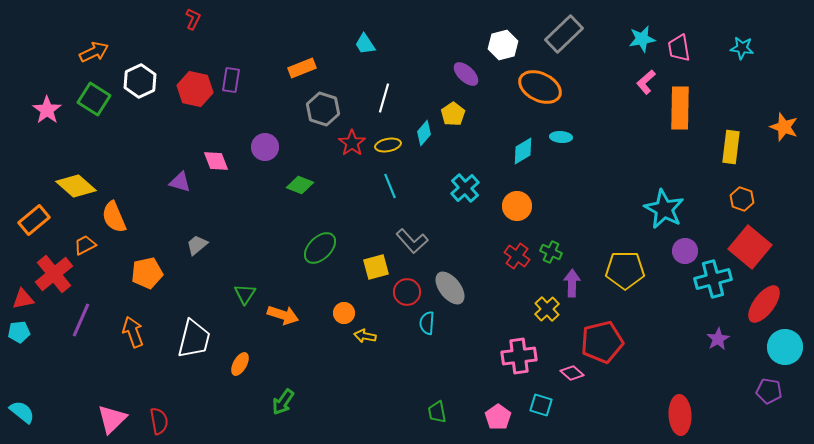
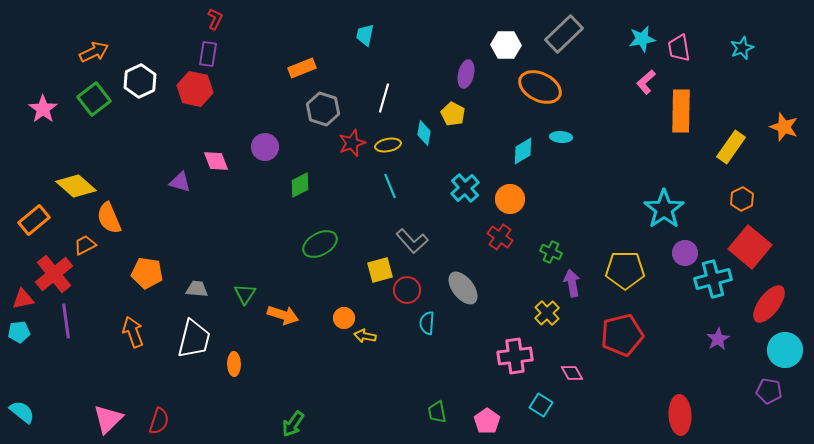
red L-shape at (193, 19): moved 22 px right
cyan trapezoid at (365, 44): moved 9 px up; rotated 45 degrees clockwise
white hexagon at (503, 45): moved 3 px right; rotated 16 degrees clockwise
cyan star at (742, 48): rotated 30 degrees counterclockwise
purple ellipse at (466, 74): rotated 60 degrees clockwise
purple rectangle at (231, 80): moved 23 px left, 26 px up
green square at (94, 99): rotated 20 degrees clockwise
orange rectangle at (680, 108): moved 1 px right, 3 px down
pink star at (47, 110): moved 4 px left, 1 px up
yellow pentagon at (453, 114): rotated 10 degrees counterclockwise
cyan diamond at (424, 133): rotated 30 degrees counterclockwise
red star at (352, 143): rotated 16 degrees clockwise
yellow rectangle at (731, 147): rotated 28 degrees clockwise
green diamond at (300, 185): rotated 48 degrees counterclockwise
orange hexagon at (742, 199): rotated 15 degrees clockwise
orange circle at (517, 206): moved 7 px left, 7 px up
cyan star at (664, 209): rotated 9 degrees clockwise
orange semicircle at (114, 217): moved 5 px left, 1 px down
gray trapezoid at (197, 245): moved 44 px down; rotated 45 degrees clockwise
green ellipse at (320, 248): moved 4 px up; rotated 16 degrees clockwise
purple circle at (685, 251): moved 2 px down
red cross at (517, 256): moved 17 px left, 19 px up
yellow square at (376, 267): moved 4 px right, 3 px down
orange pentagon at (147, 273): rotated 20 degrees clockwise
purple arrow at (572, 283): rotated 12 degrees counterclockwise
gray ellipse at (450, 288): moved 13 px right
red circle at (407, 292): moved 2 px up
red ellipse at (764, 304): moved 5 px right
yellow cross at (547, 309): moved 4 px down
orange circle at (344, 313): moved 5 px down
purple line at (81, 320): moved 15 px left, 1 px down; rotated 32 degrees counterclockwise
red pentagon at (602, 342): moved 20 px right, 7 px up
cyan circle at (785, 347): moved 3 px down
pink cross at (519, 356): moved 4 px left
orange ellipse at (240, 364): moved 6 px left; rotated 30 degrees counterclockwise
pink diamond at (572, 373): rotated 20 degrees clockwise
green arrow at (283, 402): moved 10 px right, 22 px down
cyan square at (541, 405): rotated 15 degrees clockwise
pink pentagon at (498, 417): moved 11 px left, 4 px down
pink triangle at (112, 419): moved 4 px left
red semicircle at (159, 421): rotated 28 degrees clockwise
